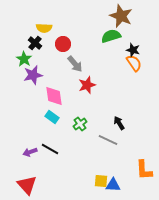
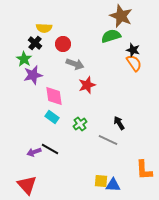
gray arrow: rotated 30 degrees counterclockwise
purple arrow: moved 4 px right
